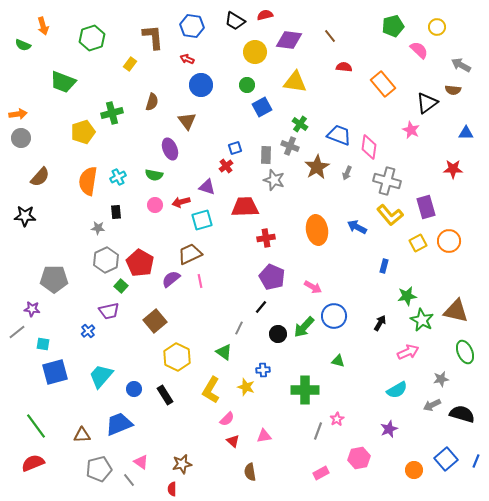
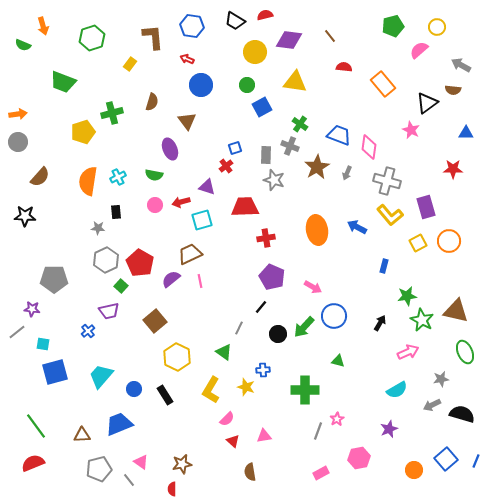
pink semicircle at (419, 50): rotated 84 degrees counterclockwise
gray circle at (21, 138): moved 3 px left, 4 px down
